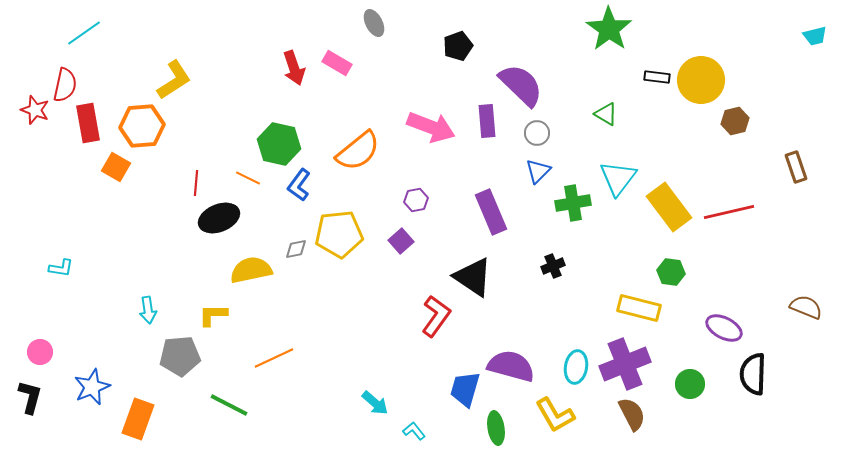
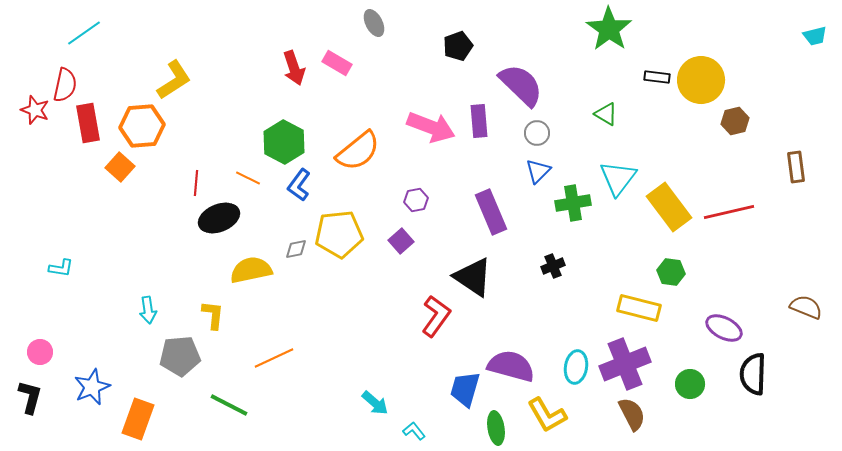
purple rectangle at (487, 121): moved 8 px left
green hexagon at (279, 144): moved 5 px right, 2 px up; rotated 15 degrees clockwise
orange square at (116, 167): moved 4 px right; rotated 12 degrees clockwise
brown rectangle at (796, 167): rotated 12 degrees clockwise
yellow L-shape at (213, 315): rotated 96 degrees clockwise
yellow L-shape at (555, 415): moved 8 px left
